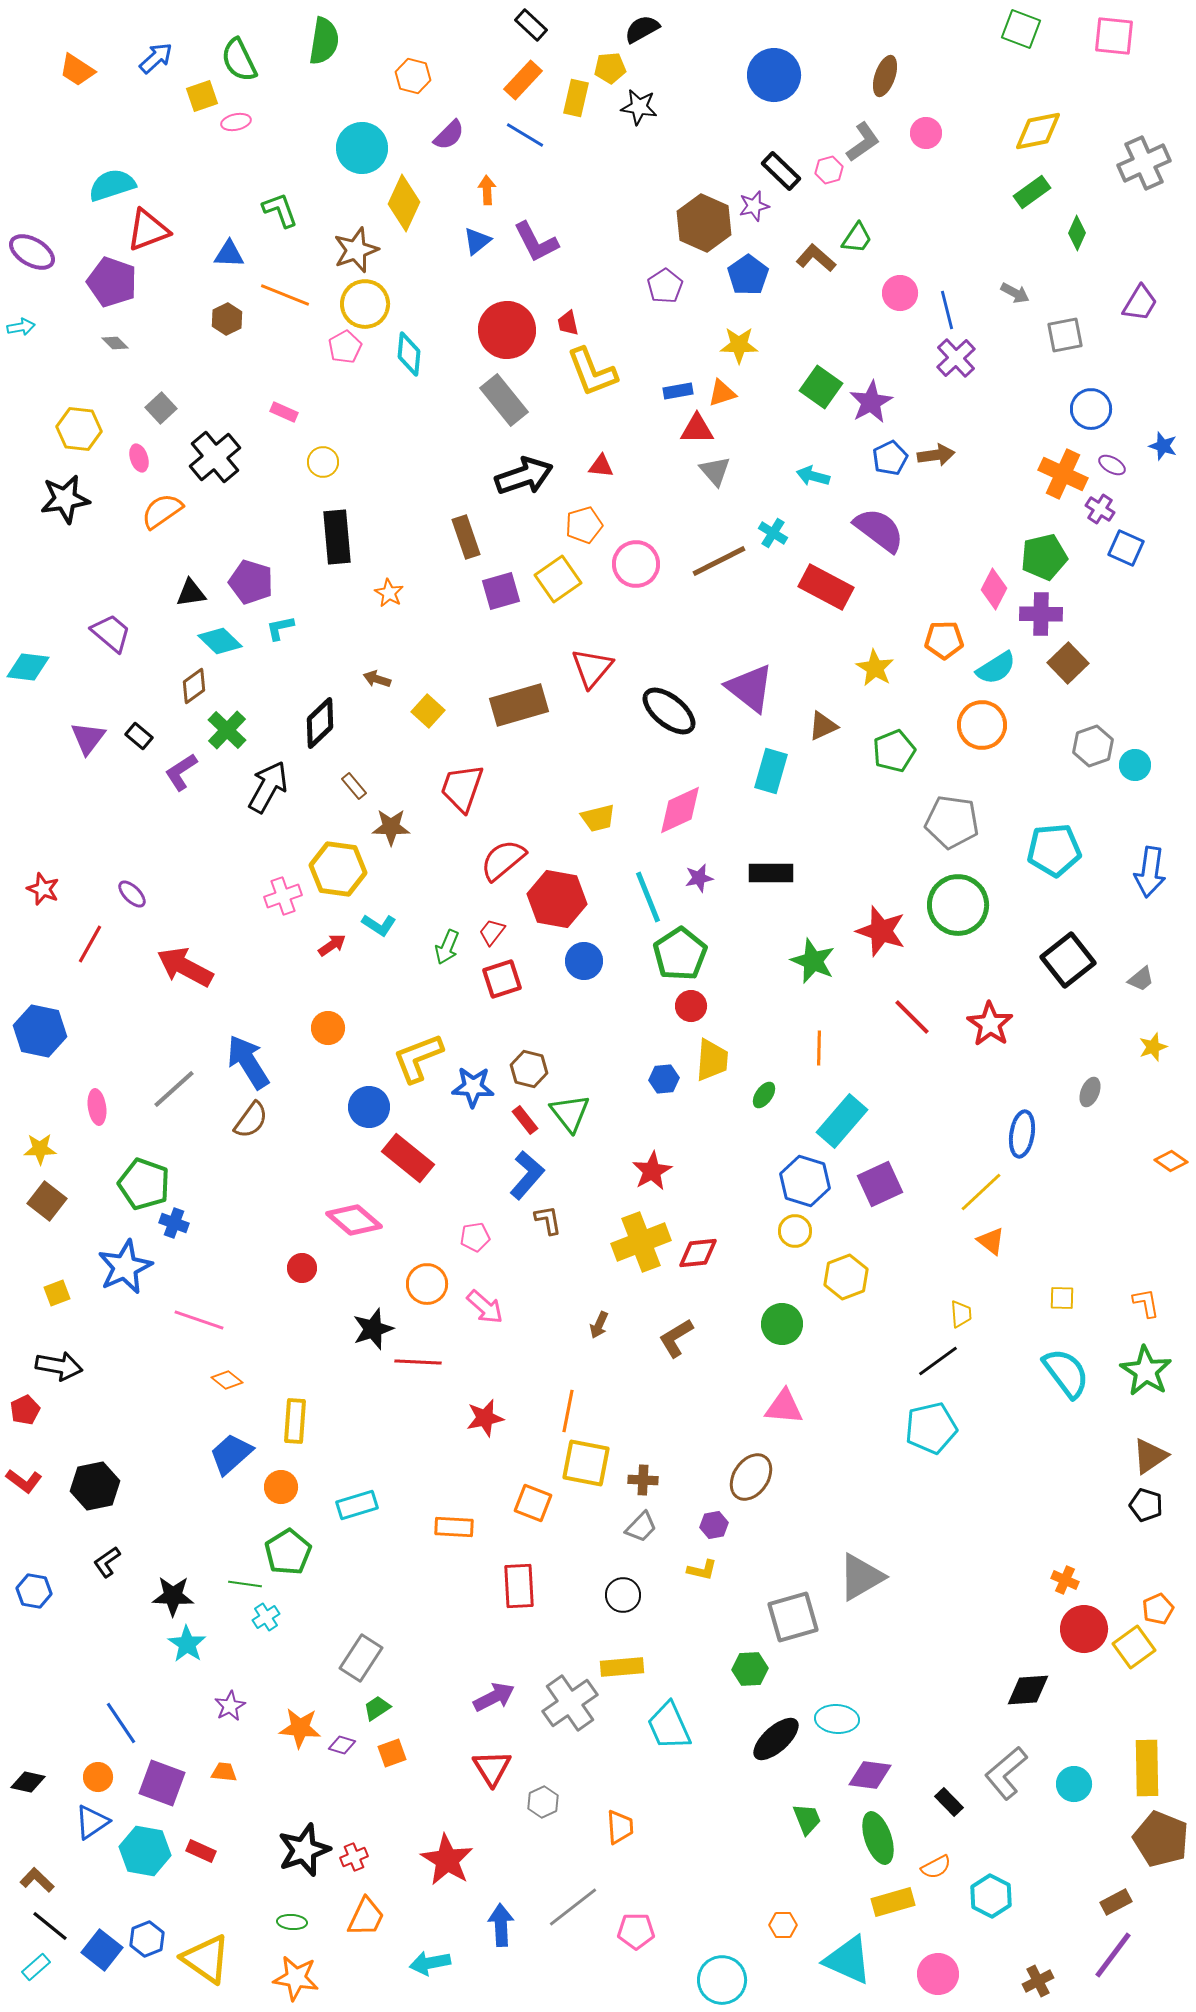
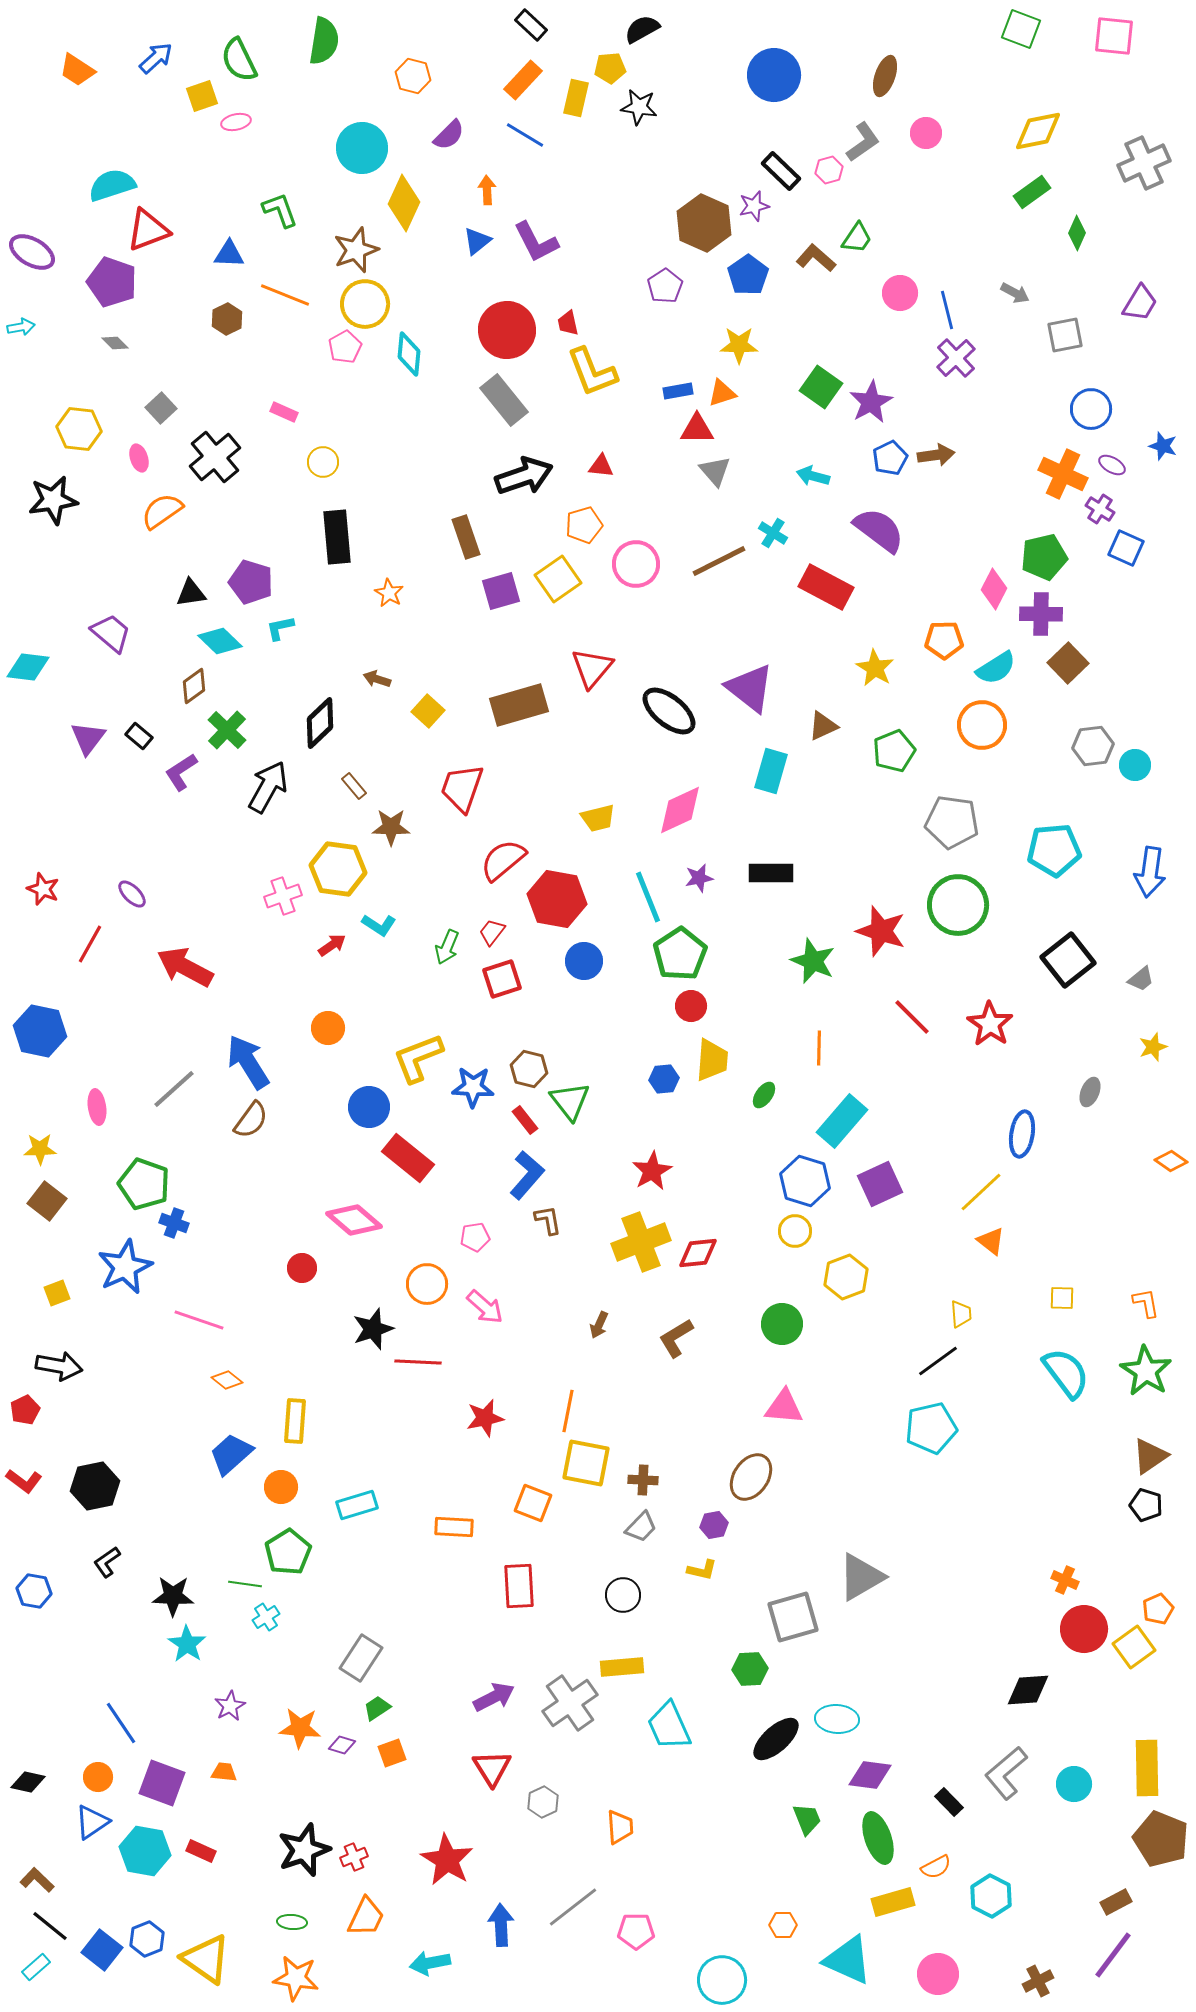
black star at (65, 499): moved 12 px left, 1 px down
gray hexagon at (1093, 746): rotated 12 degrees clockwise
green triangle at (570, 1113): moved 12 px up
